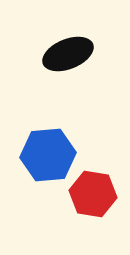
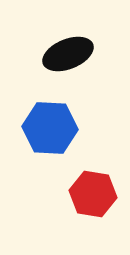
blue hexagon: moved 2 px right, 27 px up; rotated 8 degrees clockwise
